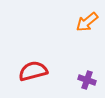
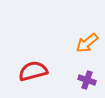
orange arrow: moved 21 px down
